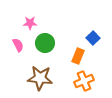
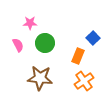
orange cross: rotated 12 degrees counterclockwise
